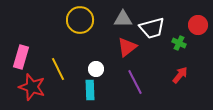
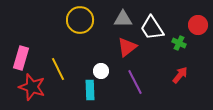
white trapezoid: rotated 72 degrees clockwise
pink rectangle: moved 1 px down
white circle: moved 5 px right, 2 px down
